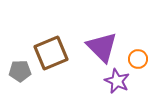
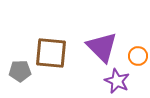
brown square: rotated 28 degrees clockwise
orange circle: moved 3 px up
